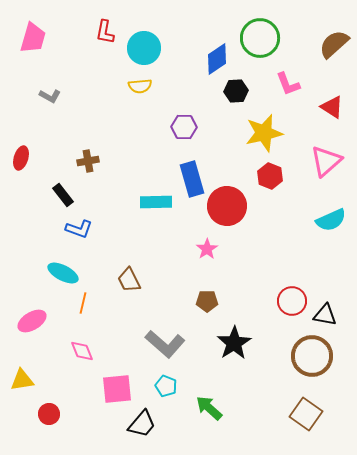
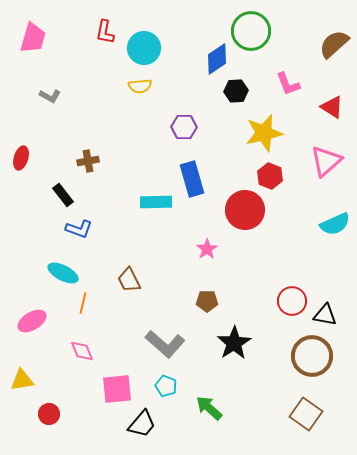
green circle at (260, 38): moved 9 px left, 7 px up
red circle at (227, 206): moved 18 px right, 4 px down
cyan semicircle at (331, 220): moved 4 px right, 4 px down
